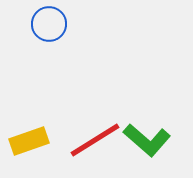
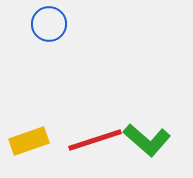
red line: rotated 14 degrees clockwise
